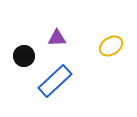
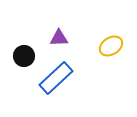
purple triangle: moved 2 px right
blue rectangle: moved 1 px right, 3 px up
